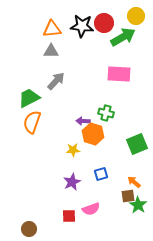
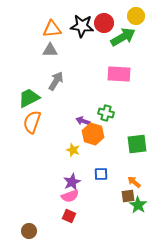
gray triangle: moved 1 px left, 1 px up
gray arrow: rotated 12 degrees counterclockwise
purple arrow: rotated 16 degrees clockwise
green square: rotated 15 degrees clockwise
yellow star: rotated 24 degrees clockwise
blue square: rotated 16 degrees clockwise
pink semicircle: moved 21 px left, 13 px up
red square: rotated 24 degrees clockwise
brown circle: moved 2 px down
